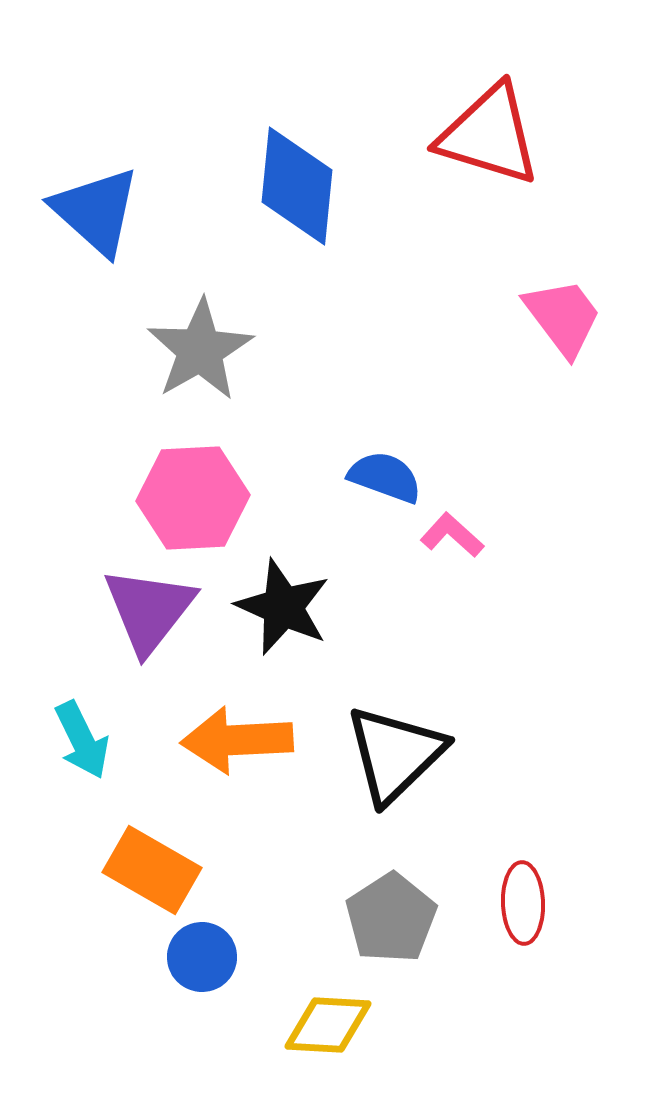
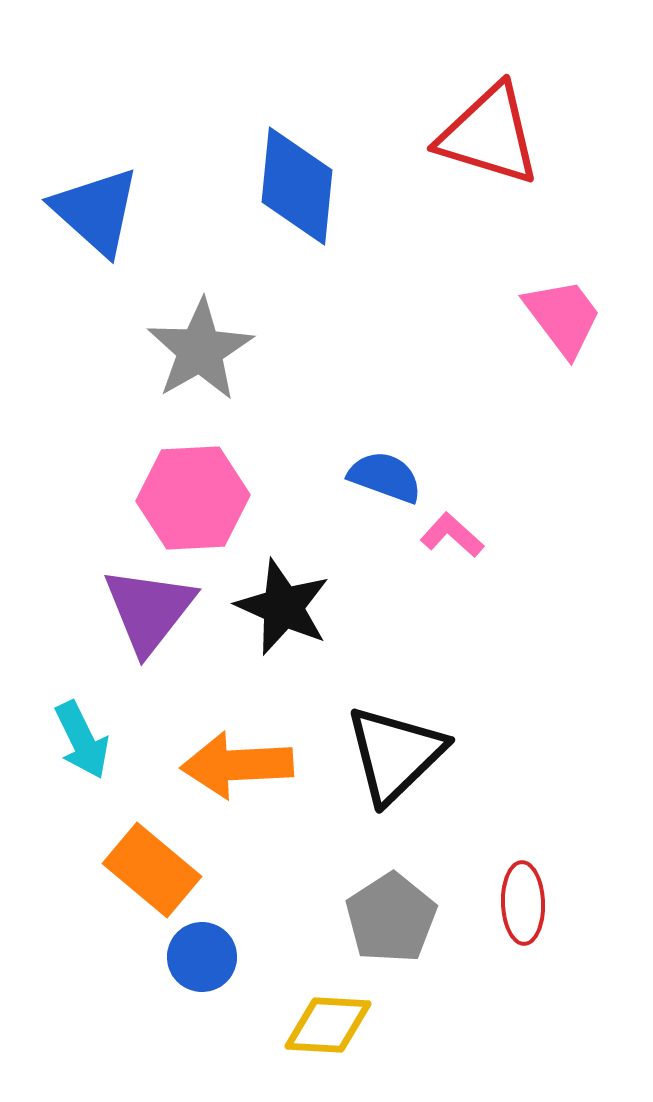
orange arrow: moved 25 px down
orange rectangle: rotated 10 degrees clockwise
